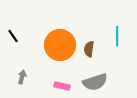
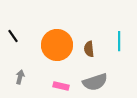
cyan line: moved 2 px right, 5 px down
orange circle: moved 3 px left
brown semicircle: rotated 14 degrees counterclockwise
gray arrow: moved 2 px left
pink rectangle: moved 1 px left
